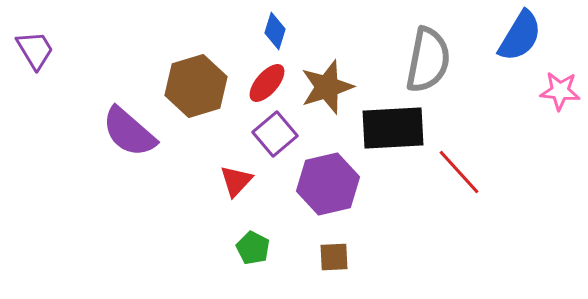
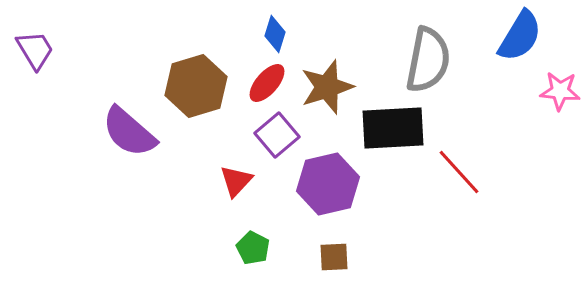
blue diamond: moved 3 px down
purple square: moved 2 px right, 1 px down
